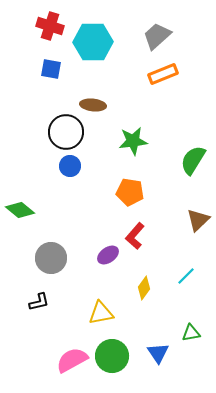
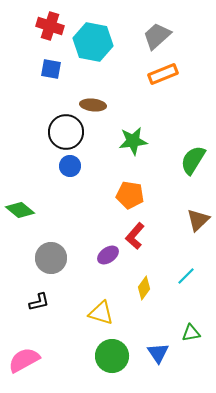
cyan hexagon: rotated 12 degrees clockwise
orange pentagon: moved 3 px down
yellow triangle: rotated 28 degrees clockwise
pink semicircle: moved 48 px left
